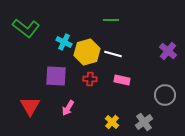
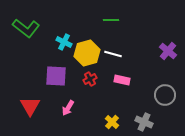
yellow hexagon: moved 1 px down
red cross: rotated 32 degrees counterclockwise
gray cross: rotated 30 degrees counterclockwise
